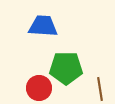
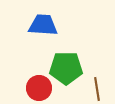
blue trapezoid: moved 1 px up
brown line: moved 3 px left
